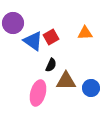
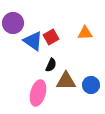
blue circle: moved 3 px up
